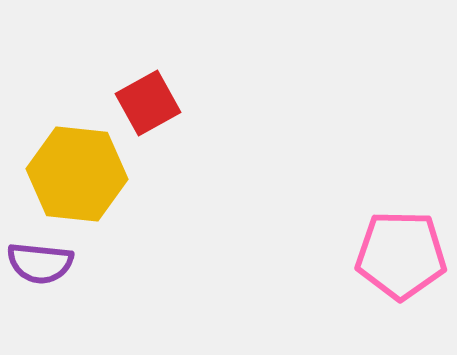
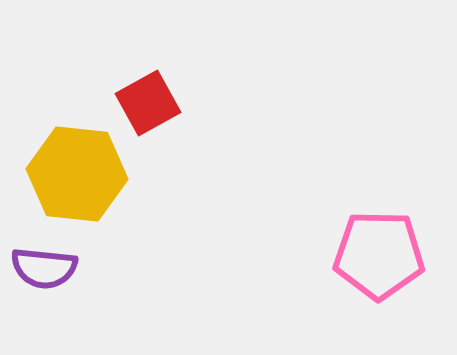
pink pentagon: moved 22 px left
purple semicircle: moved 4 px right, 5 px down
